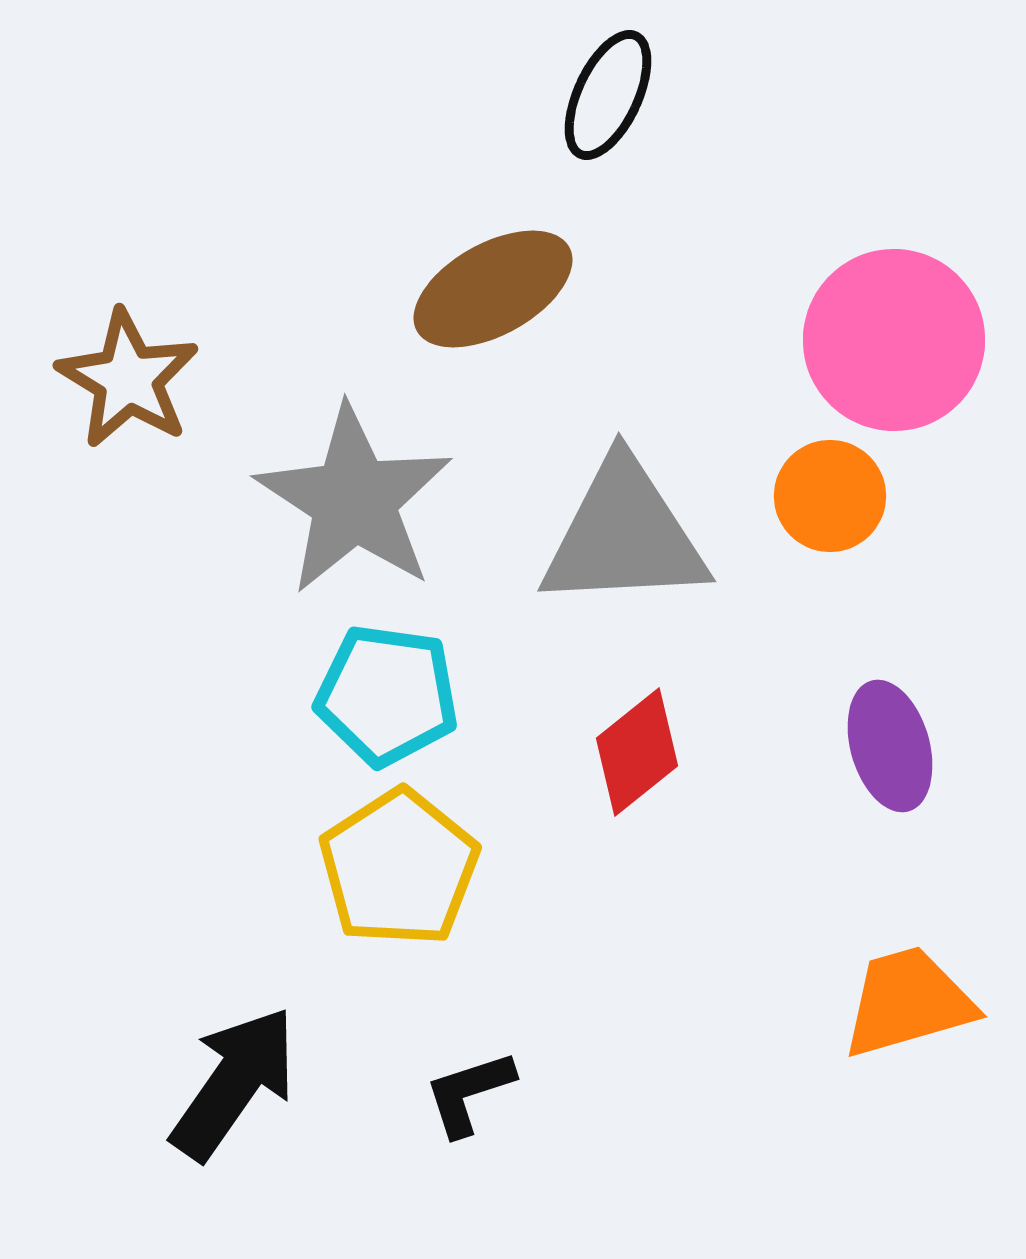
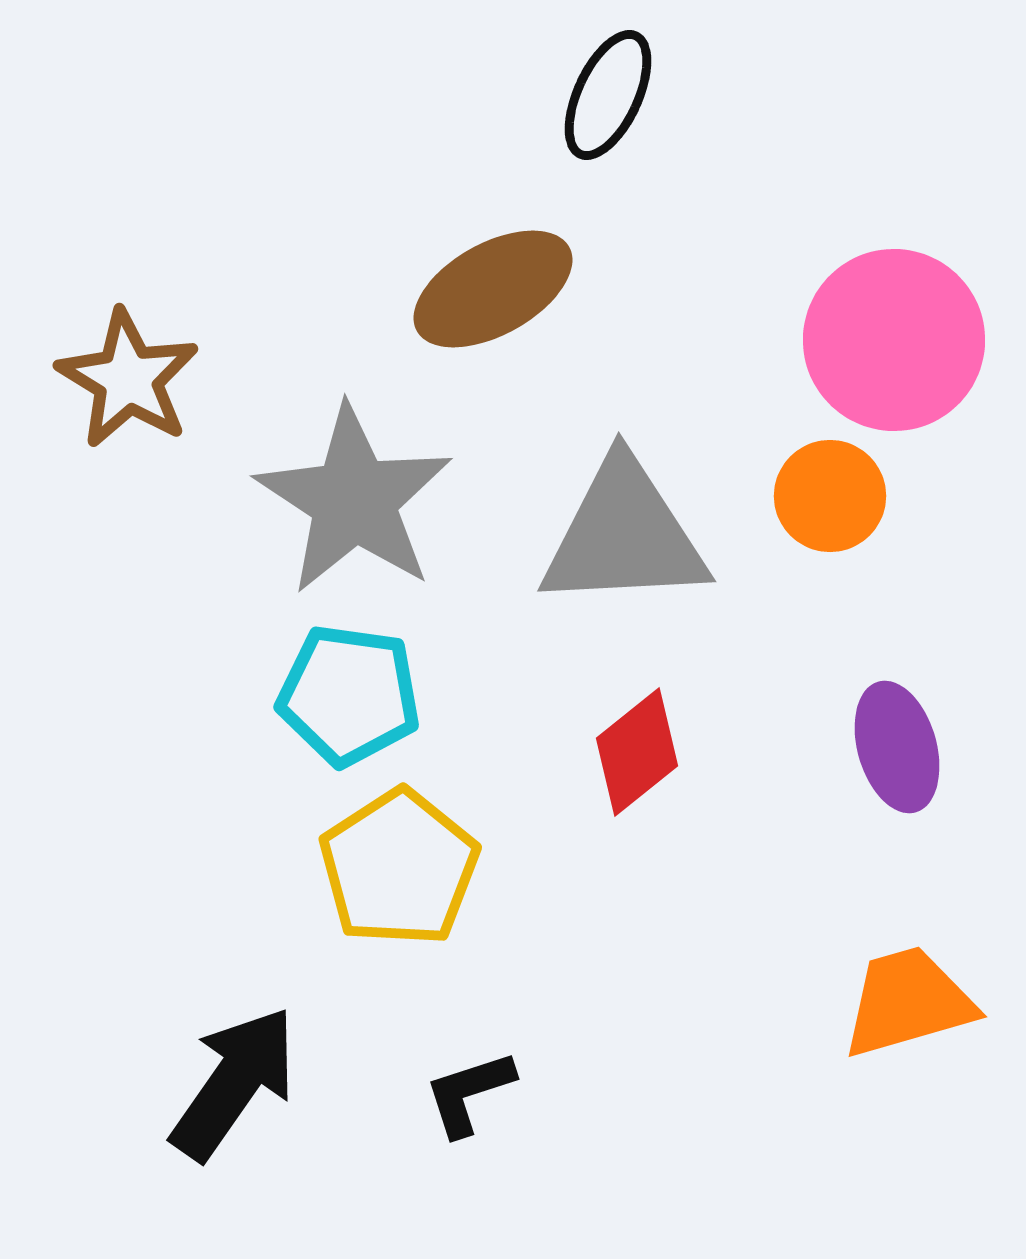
cyan pentagon: moved 38 px left
purple ellipse: moved 7 px right, 1 px down
